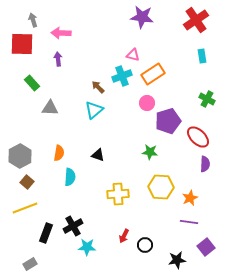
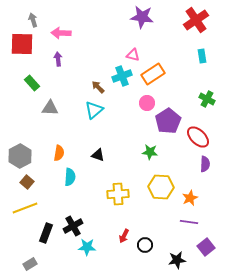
purple pentagon: rotated 15 degrees counterclockwise
